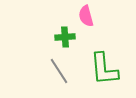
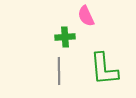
pink semicircle: rotated 10 degrees counterclockwise
gray line: rotated 32 degrees clockwise
